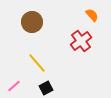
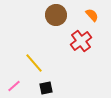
brown circle: moved 24 px right, 7 px up
yellow line: moved 3 px left
black square: rotated 16 degrees clockwise
